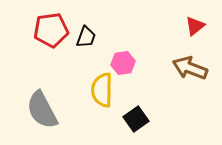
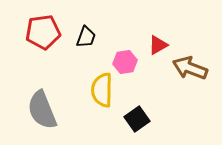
red triangle: moved 37 px left, 19 px down; rotated 10 degrees clockwise
red pentagon: moved 8 px left, 2 px down
pink hexagon: moved 2 px right, 1 px up
gray semicircle: rotated 6 degrees clockwise
black square: moved 1 px right
